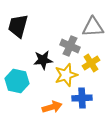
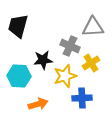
yellow star: moved 1 px left, 1 px down
cyan hexagon: moved 2 px right, 5 px up; rotated 10 degrees counterclockwise
orange arrow: moved 14 px left, 3 px up
